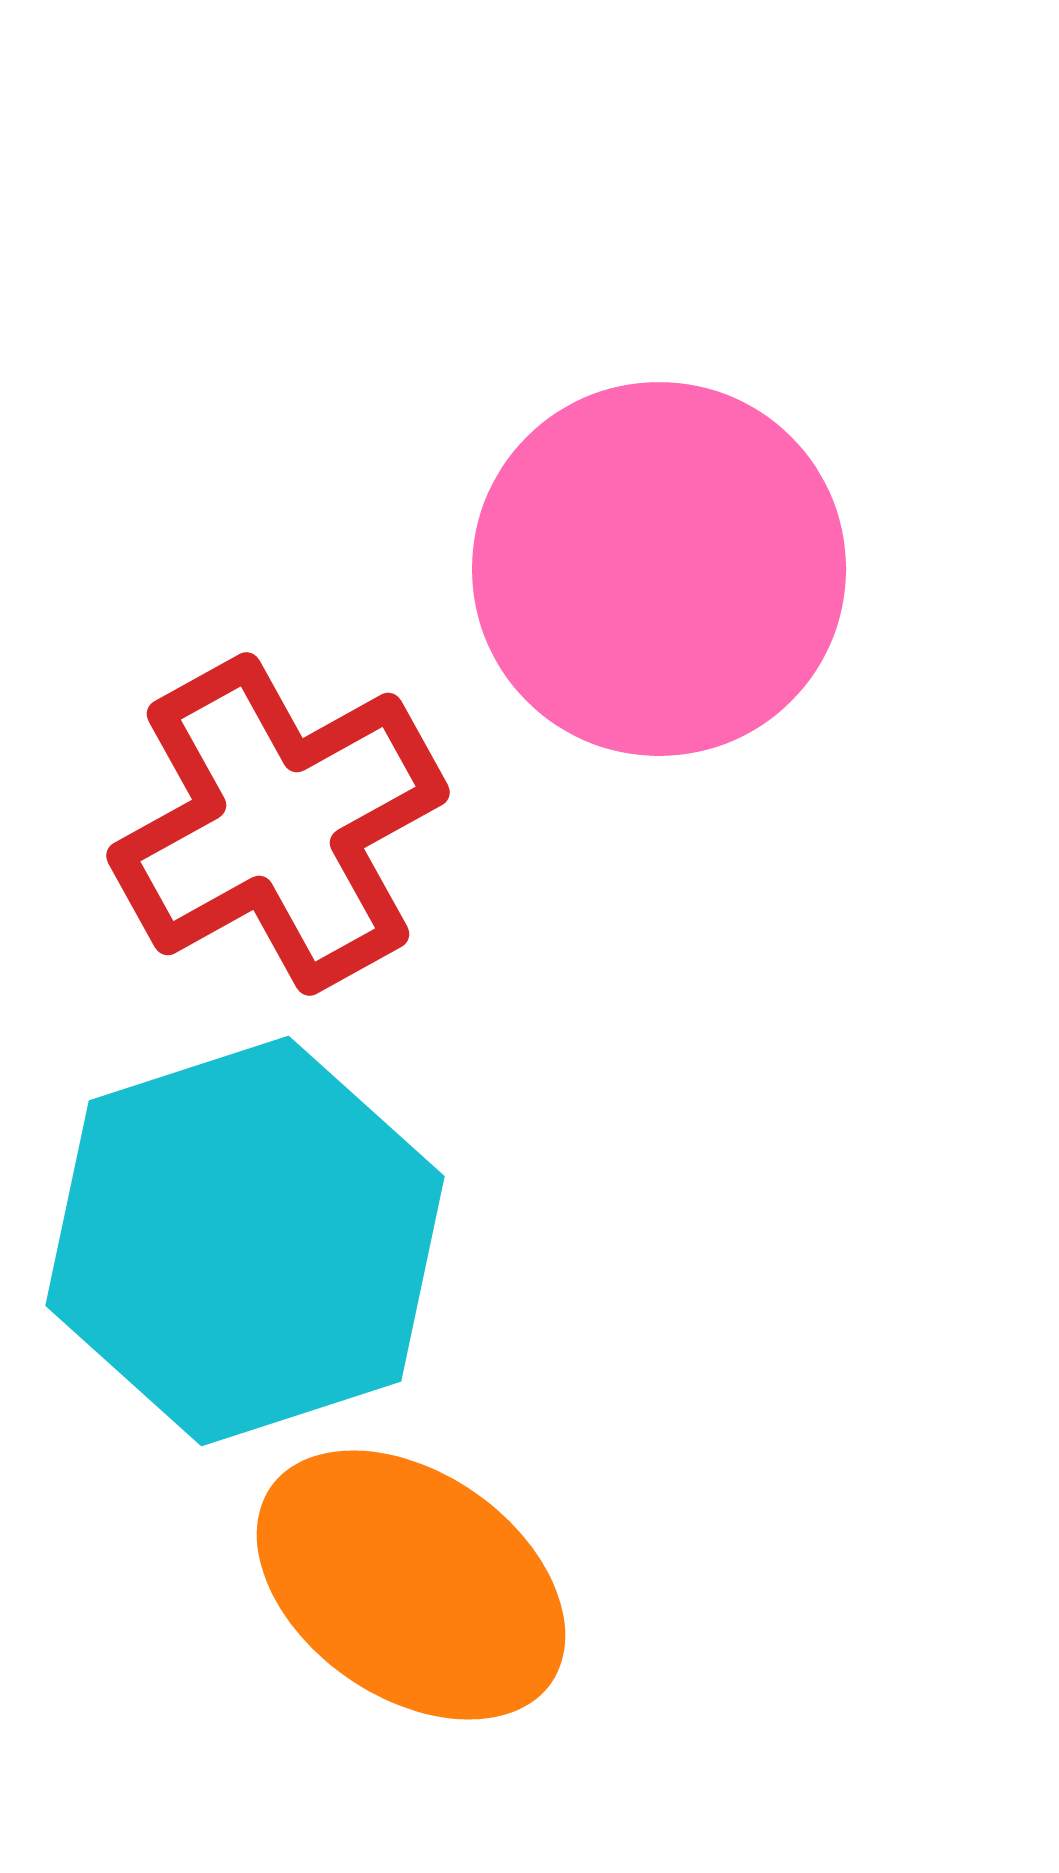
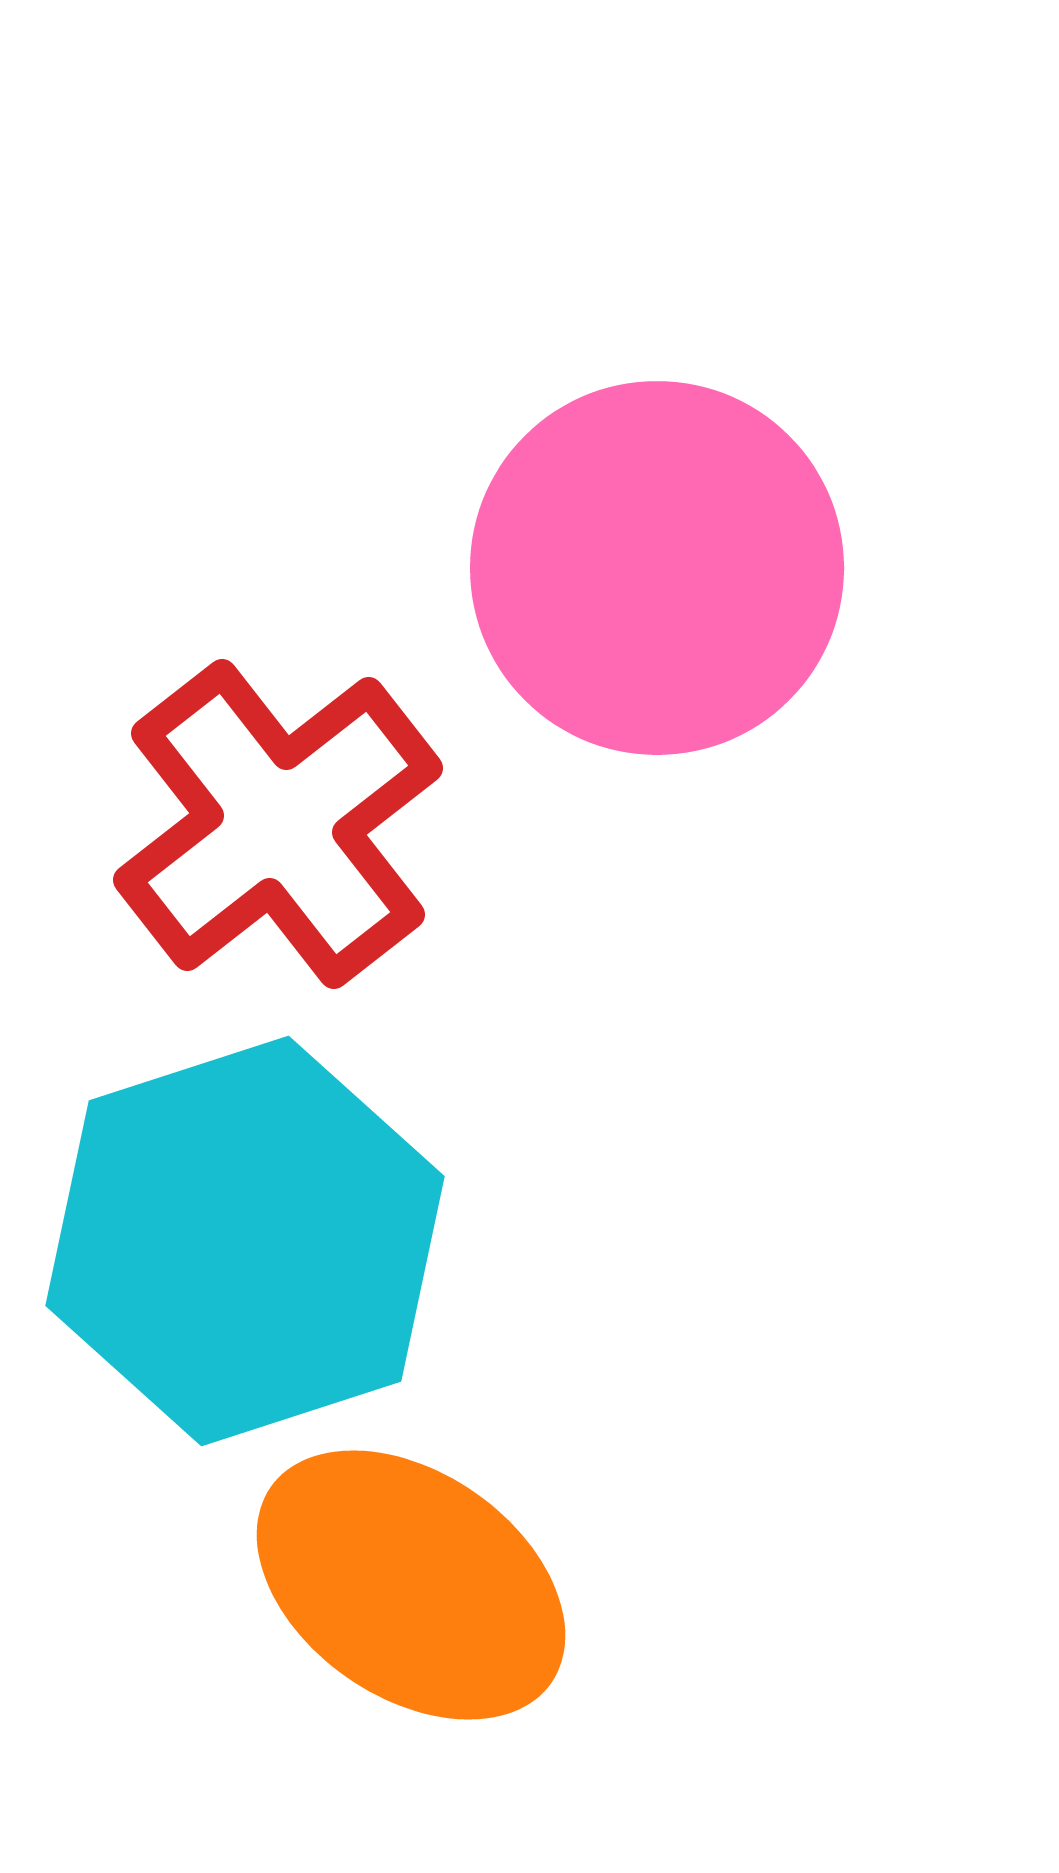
pink circle: moved 2 px left, 1 px up
red cross: rotated 9 degrees counterclockwise
